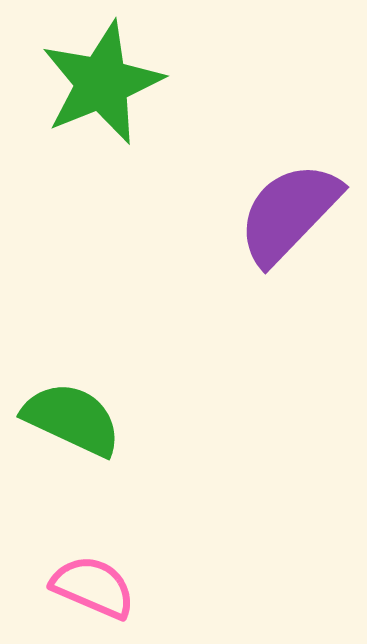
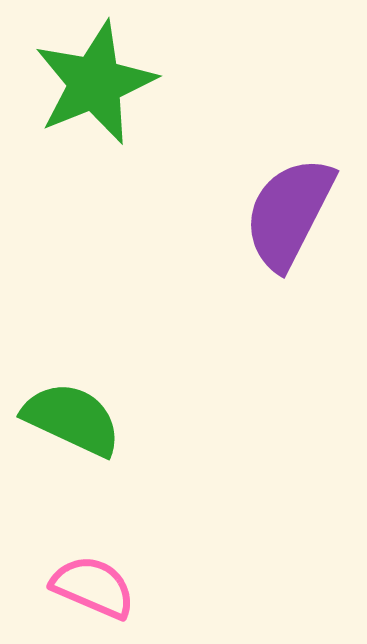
green star: moved 7 px left
purple semicircle: rotated 17 degrees counterclockwise
